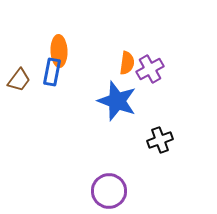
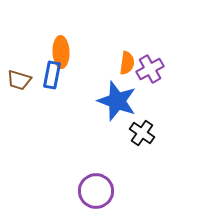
orange ellipse: moved 2 px right, 1 px down
blue rectangle: moved 3 px down
brown trapezoid: rotated 70 degrees clockwise
black cross: moved 18 px left, 7 px up; rotated 35 degrees counterclockwise
purple circle: moved 13 px left
